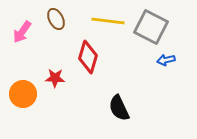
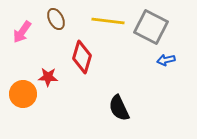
red diamond: moved 6 px left
red star: moved 7 px left, 1 px up
